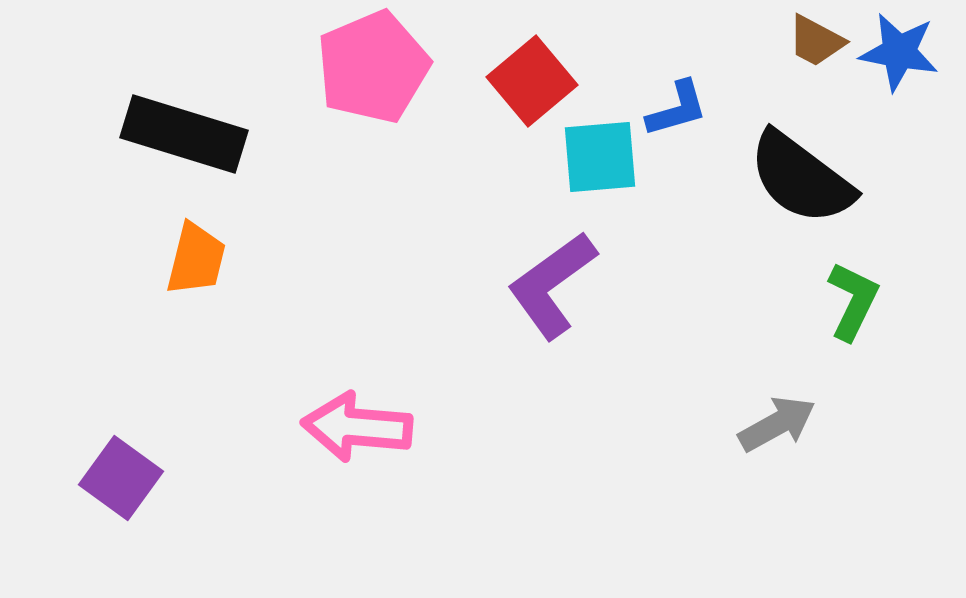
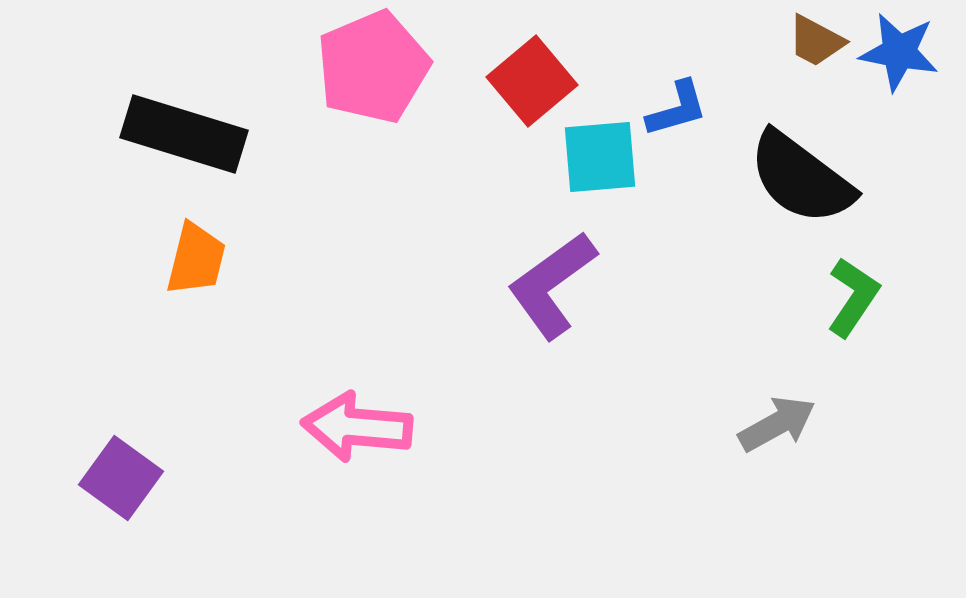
green L-shape: moved 4 px up; rotated 8 degrees clockwise
